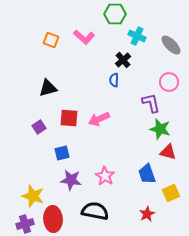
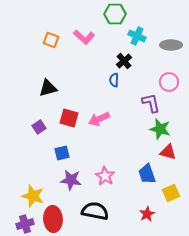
gray ellipse: rotated 45 degrees counterclockwise
black cross: moved 1 px right, 1 px down
red square: rotated 12 degrees clockwise
